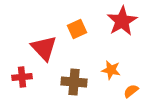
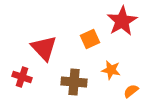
orange square: moved 13 px right, 10 px down
red cross: rotated 24 degrees clockwise
